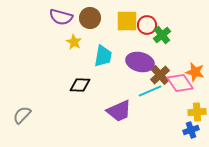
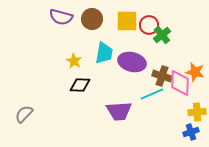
brown circle: moved 2 px right, 1 px down
red circle: moved 2 px right
yellow star: moved 19 px down
cyan trapezoid: moved 1 px right, 3 px up
purple ellipse: moved 8 px left
brown cross: moved 2 px right, 1 px down; rotated 30 degrees counterclockwise
pink diamond: rotated 36 degrees clockwise
cyan line: moved 2 px right, 3 px down
purple trapezoid: rotated 20 degrees clockwise
gray semicircle: moved 2 px right, 1 px up
blue cross: moved 2 px down
